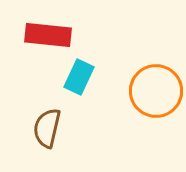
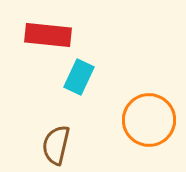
orange circle: moved 7 px left, 29 px down
brown semicircle: moved 9 px right, 17 px down
